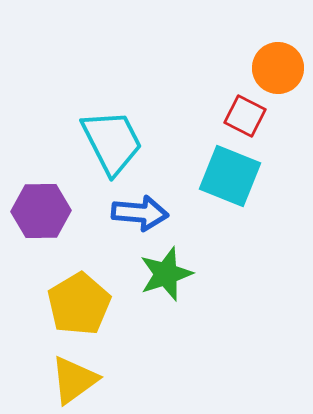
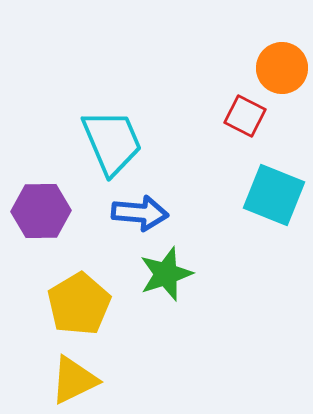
orange circle: moved 4 px right
cyan trapezoid: rotated 4 degrees clockwise
cyan square: moved 44 px right, 19 px down
yellow triangle: rotated 10 degrees clockwise
